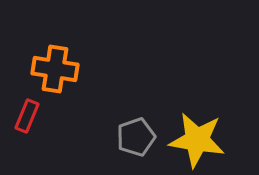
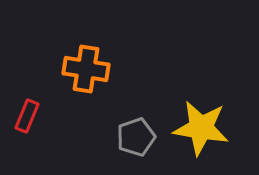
orange cross: moved 31 px right
yellow star: moved 4 px right, 12 px up
